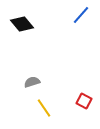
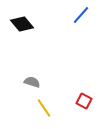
gray semicircle: rotated 35 degrees clockwise
